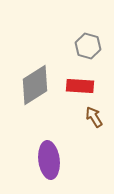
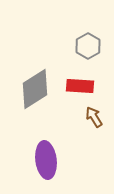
gray hexagon: rotated 15 degrees clockwise
gray diamond: moved 4 px down
purple ellipse: moved 3 px left
